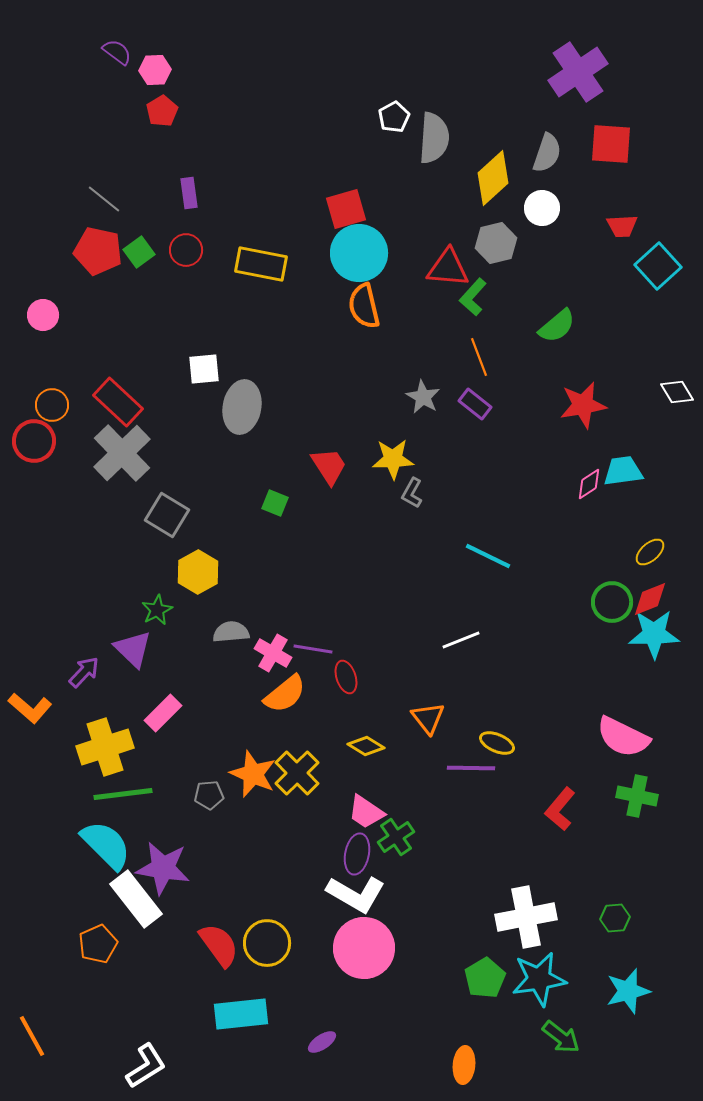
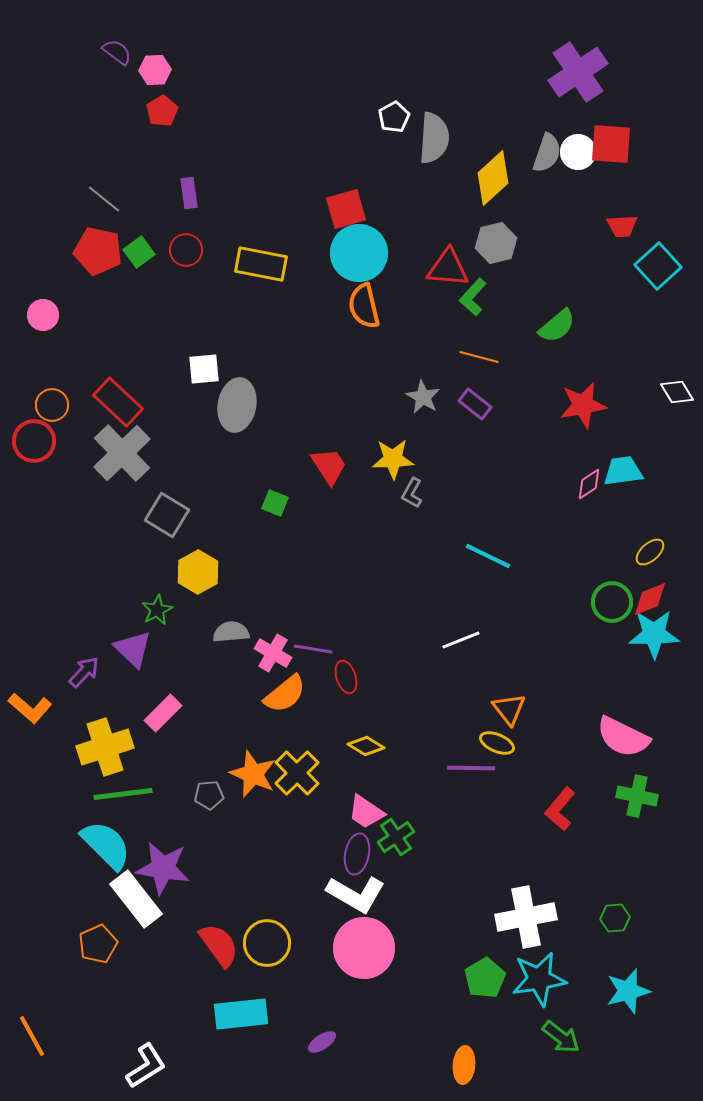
white circle at (542, 208): moved 36 px right, 56 px up
orange line at (479, 357): rotated 54 degrees counterclockwise
gray ellipse at (242, 407): moved 5 px left, 2 px up
orange triangle at (428, 718): moved 81 px right, 9 px up
